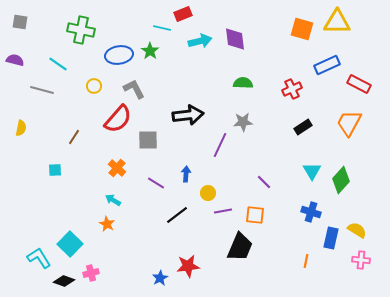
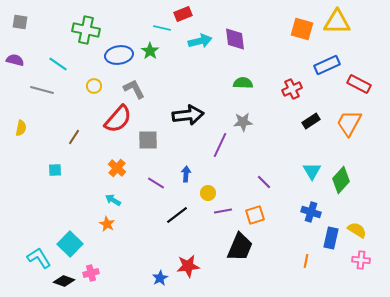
green cross at (81, 30): moved 5 px right
black rectangle at (303, 127): moved 8 px right, 6 px up
orange square at (255, 215): rotated 24 degrees counterclockwise
